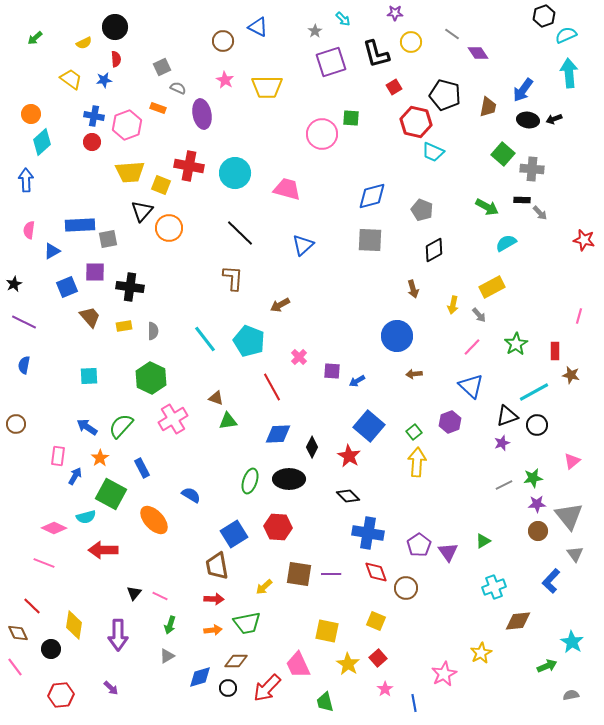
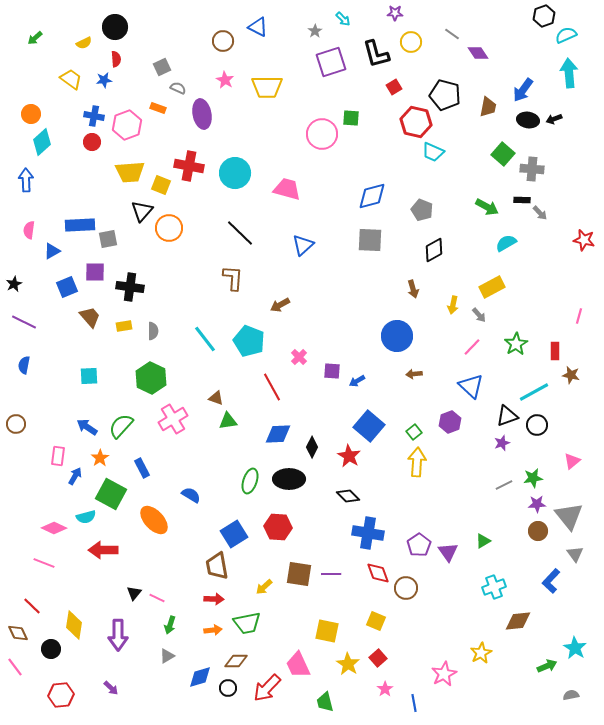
red diamond at (376, 572): moved 2 px right, 1 px down
pink line at (160, 596): moved 3 px left, 2 px down
cyan star at (572, 642): moved 3 px right, 6 px down
